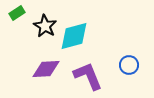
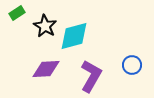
blue circle: moved 3 px right
purple L-shape: moved 3 px right; rotated 52 degrees clockwise
